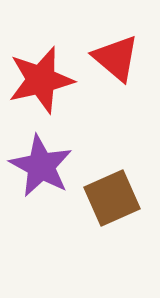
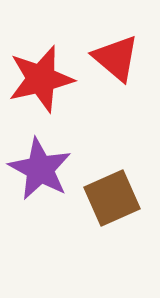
red star: moved 1 px up
purple star: moved 1 px left, 3 px down
